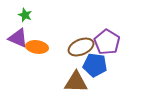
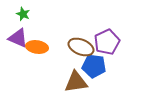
green star: moved 2 px left, 1 px up
purple pentagon: rotated 15 degrees clockwise
brown ellipse: rotated 45 degrees clockwise
blue pentagon: moved 1 px left, 1 px down
brown triangle: rotated 10 degrees counterclockwise
